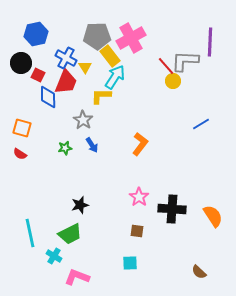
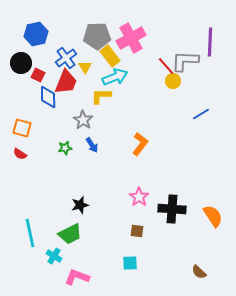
blue cross: rotated 25 degrees clockwise
cyan arrow: rotated 35 degrees clockwise
blue line: moved 10 px up
